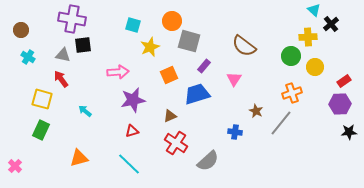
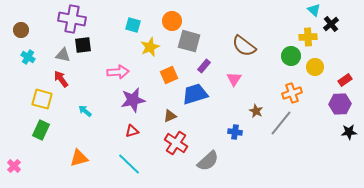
red rectangle: moved 1 px right, 1 px up
blue trapezoid: moved 2 px left
pink cross: moved 1 px left
